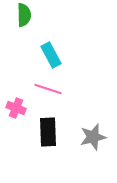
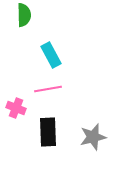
pink line: rotated 28 degrees counterclockwise
